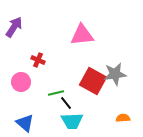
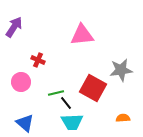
gray star: moved 6 px right, 4 px up
red square: moved 7 px down
cyan trapezoid: moved 1 px down
